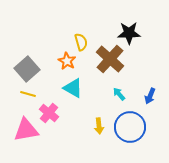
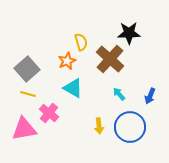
orange star: rotated 18 degrees clockwise
pink triangle: moved 2 px left, 1 px up
